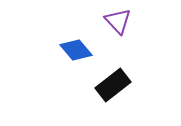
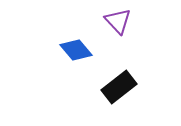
black rectangle: moved 6 px right, 2 px down
